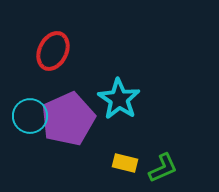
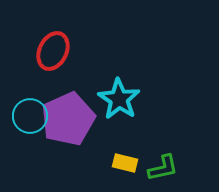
green L-shape: rotated 12 degrees clockwise
